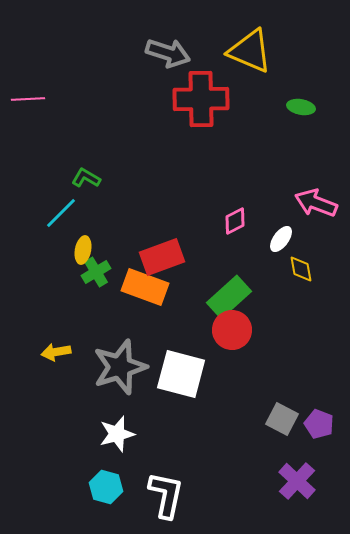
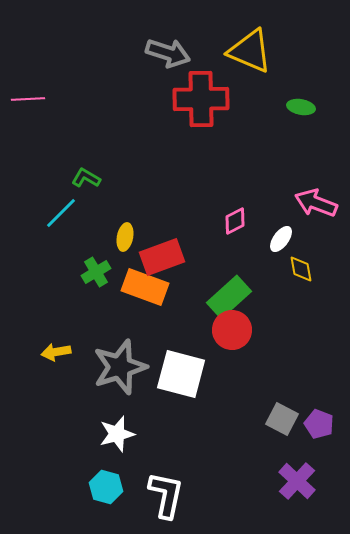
yellow ellipse: moved 42 px right, 13 px up
